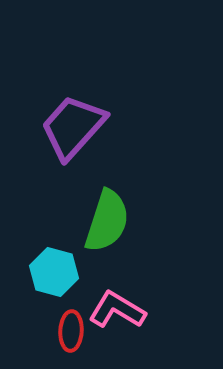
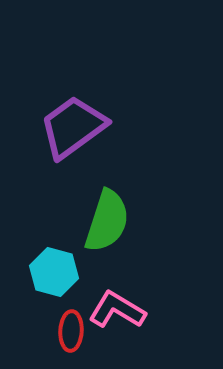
purple trapezoid: rotated 12 degrees clockwise
